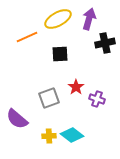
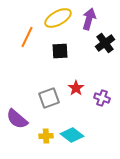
yellow ellipse: moved 1 px up
orange line: rotated 40 degrees counterclockwise
black cross: rotated 24 degrees counterclockwise
black square: moved 3 px up
red star: moved 1 px down
purple cross: moved 5 px right, 1 px up
yellow cross: moved 3 px left
